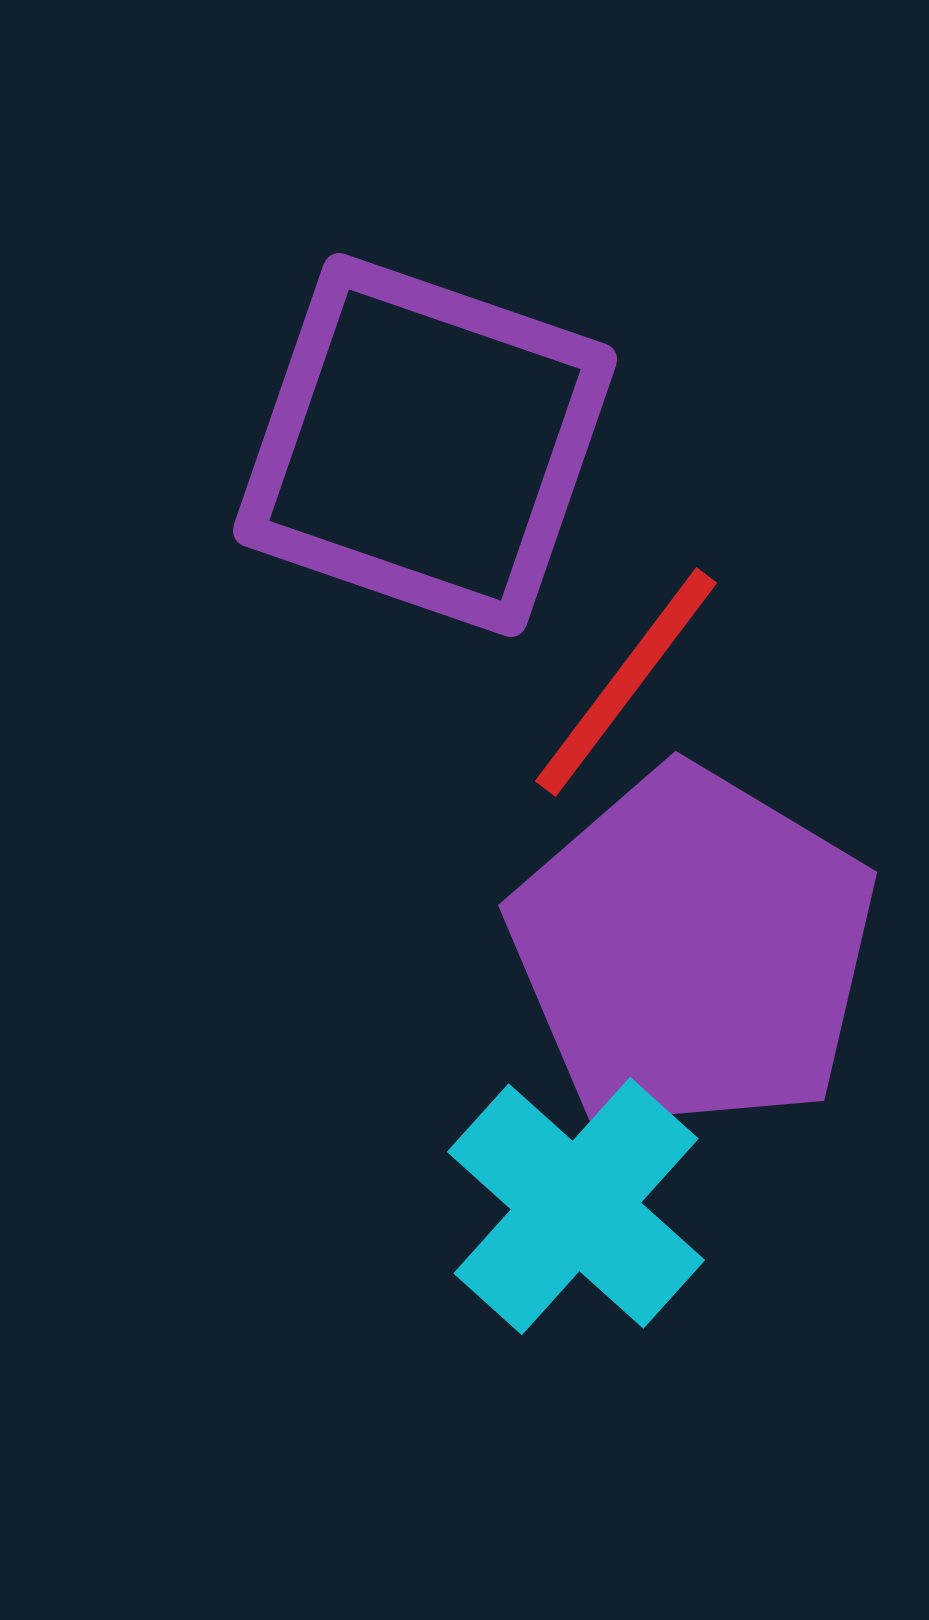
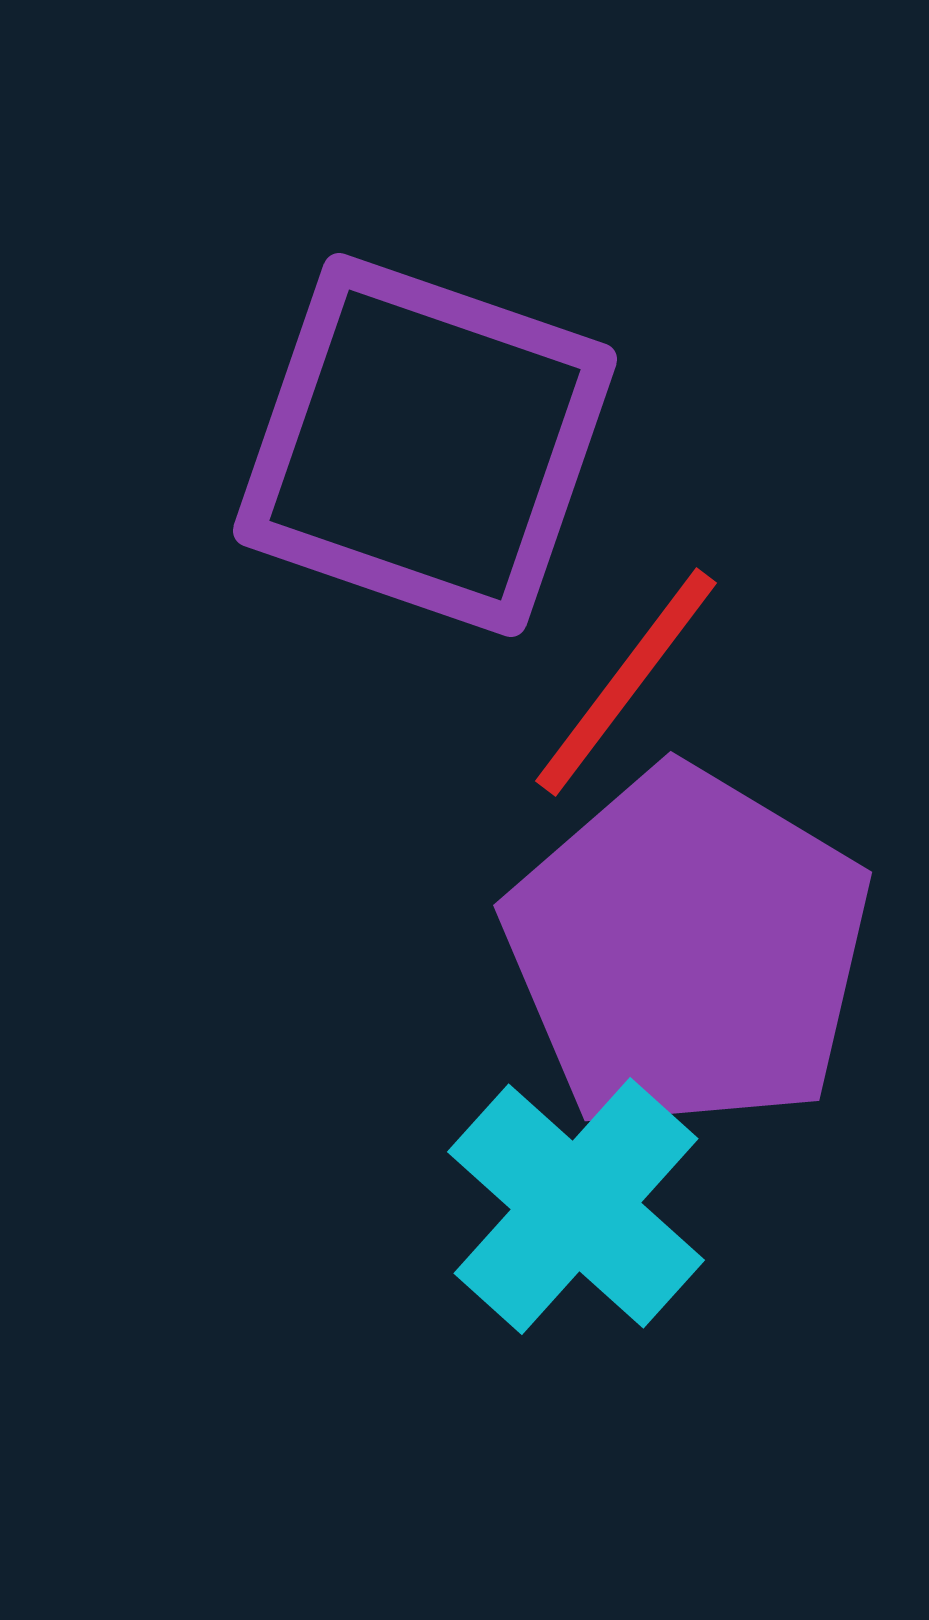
purple pentagon: moved 5 px left
